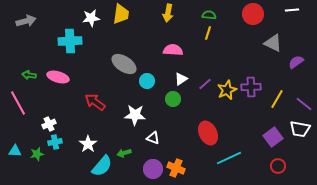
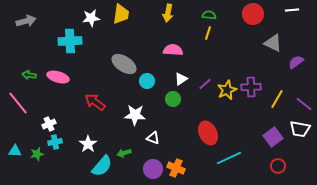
pink line at (18, 103): rotated 10 degrees counterclockwise
